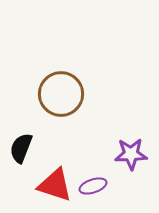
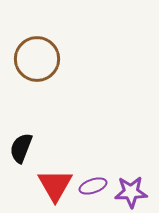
brown circle: moved 24 px left, 35 px up
purple star: moved 38 px down
red triangle: rotated 42 degrees clockwise
